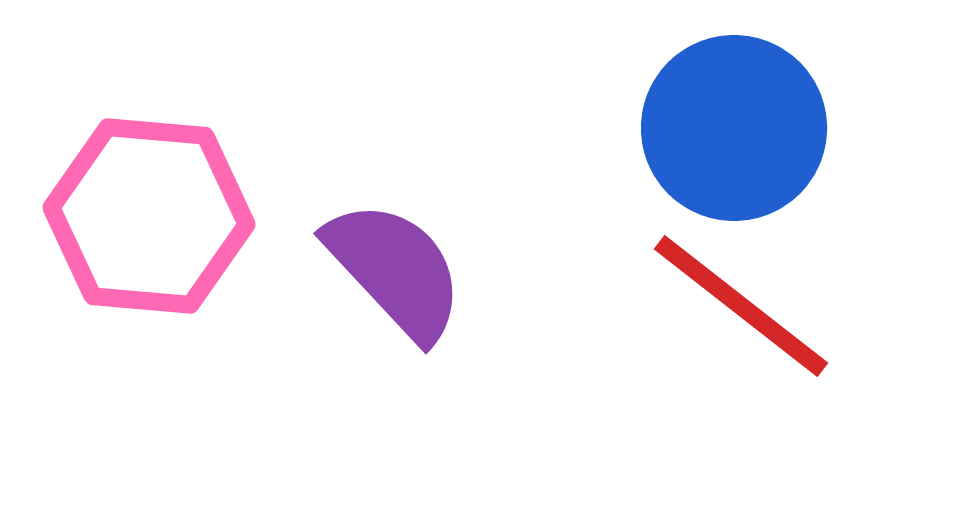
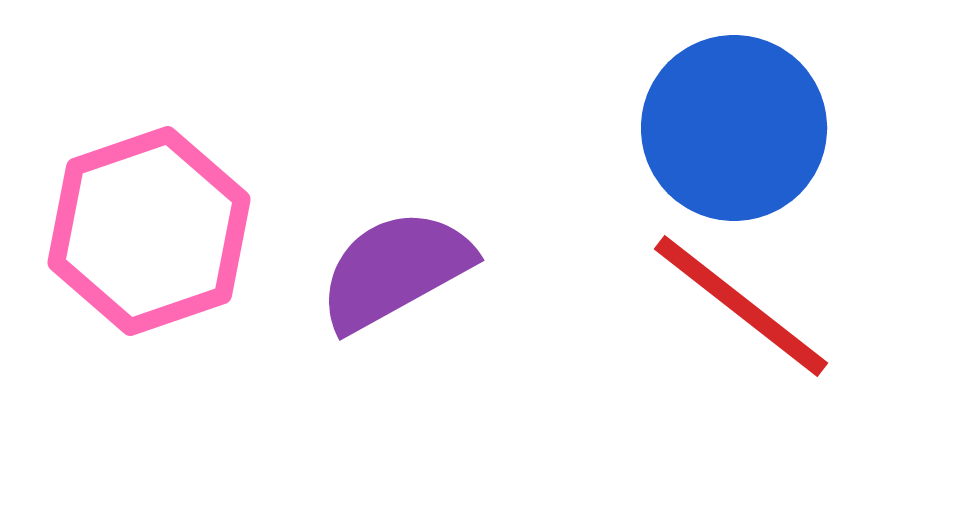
pink hexagon: moved 15 px down; rotated 24 degrees counterclockwise
purple semicircle: rotated 76 degrees counterclockwise
